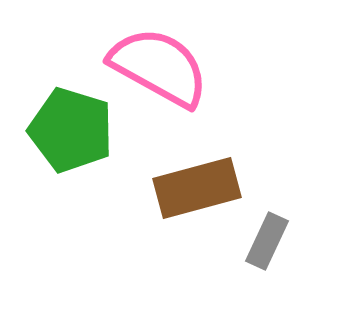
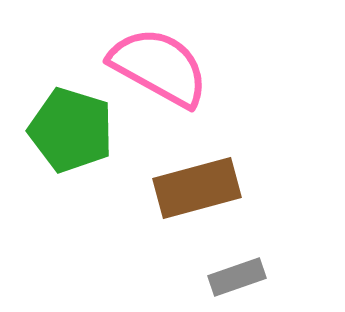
gray rectangle: moved 30 px left, 36 px down; rotated 46 degrees clockwise
